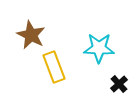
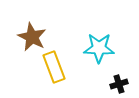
brown star: moved 1 px right, 2 px down
black cross: rotated 24 degrees clockwise
